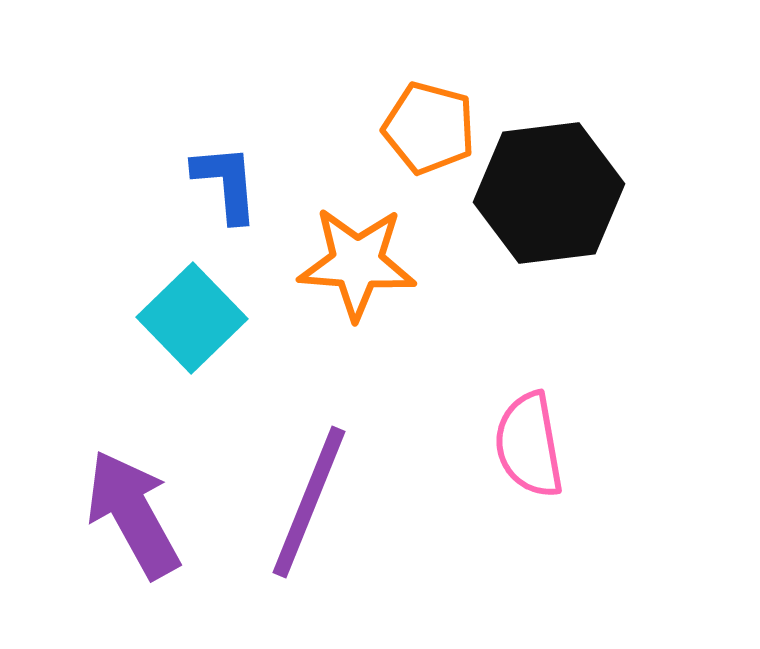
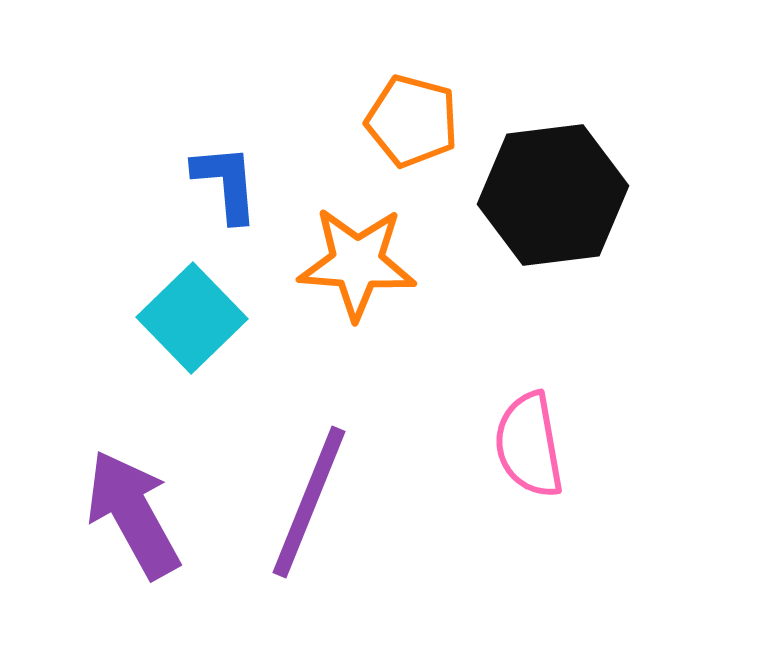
orange pentagon: moved 17 px left, 7 px up
black hexagon: moved 4 px right, 2 px down
